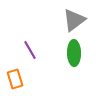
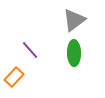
purple line: rotated 12 degrees counterclockwise
orange rectangle: moved 1 px left, 2 px up; rotated 60 degrees clockwise
